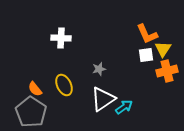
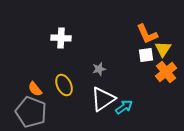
orange cross: moved 1 px left, 1 px down; rotated 25 degrees counterclockwise
gray pentagon: rotated 12 degrees counterclockwise
